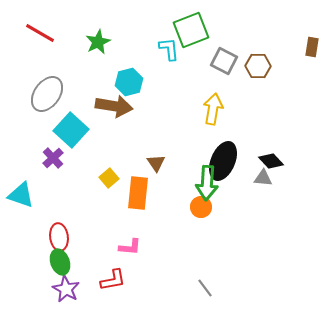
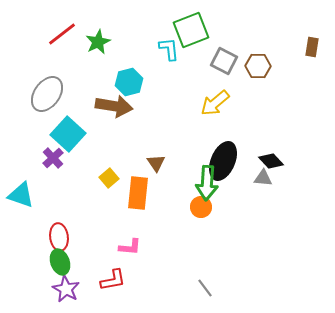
red line: moved 22 px right, 1 px down; rotated 68 degrees counterclockwise
yellow arrow: moved 2 px right, 6 px up; rotated 140 degrees counterclockwise
cyan square: moved 3 px left, 4 px down
